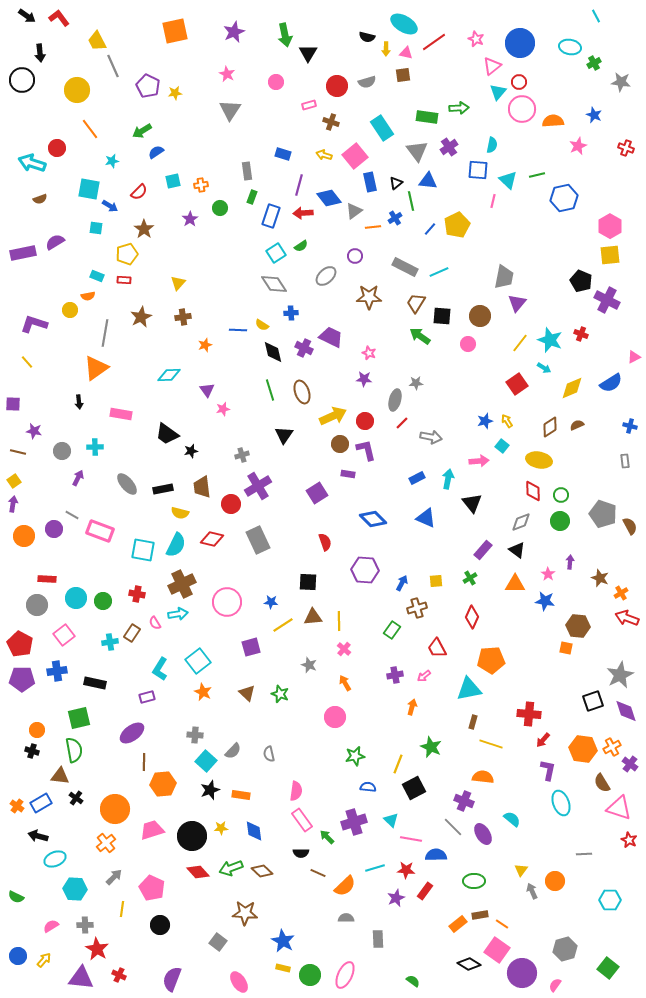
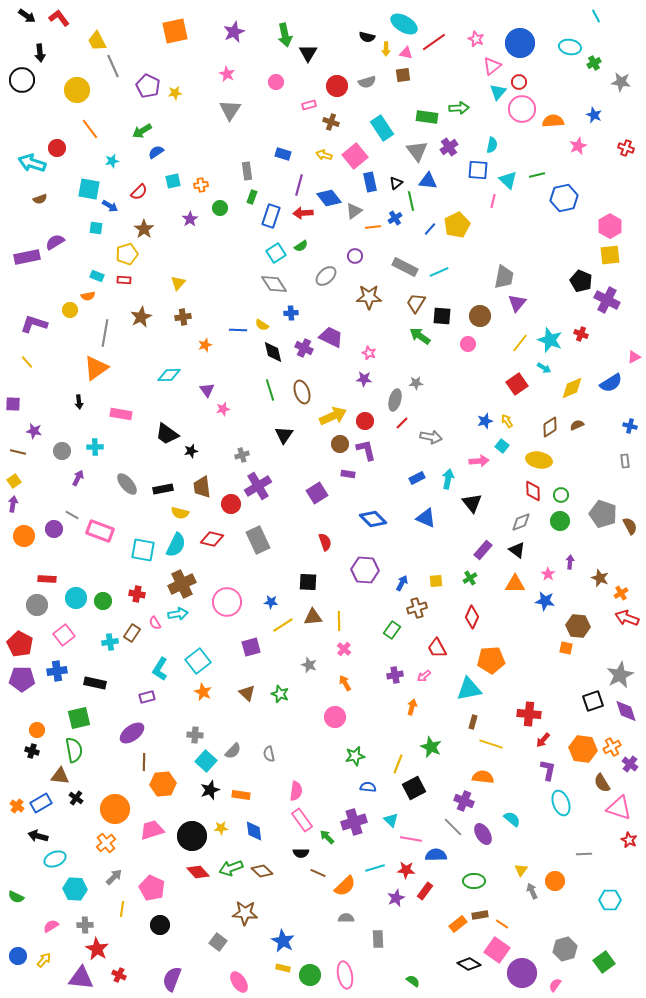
purple rectangle at (23, 253): moved 4 px right, 4 px down
green square at (608, 968): moved 4 px left, 6 px up; rotated 15 degrees clockwise
pink ellipse at (345, 975): rotated 36 degrees counterclockwise
